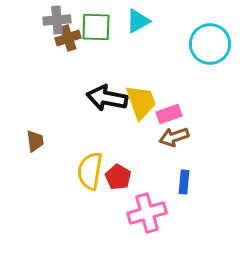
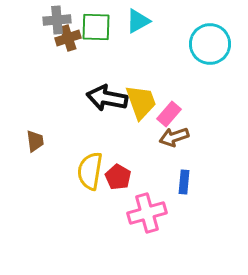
pink rectangle: rotated 30 degrees counterclockwise
